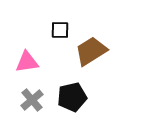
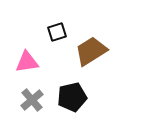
black square: moved 3 px left, 2 px down; rotated 18 degrees counterclockwise
